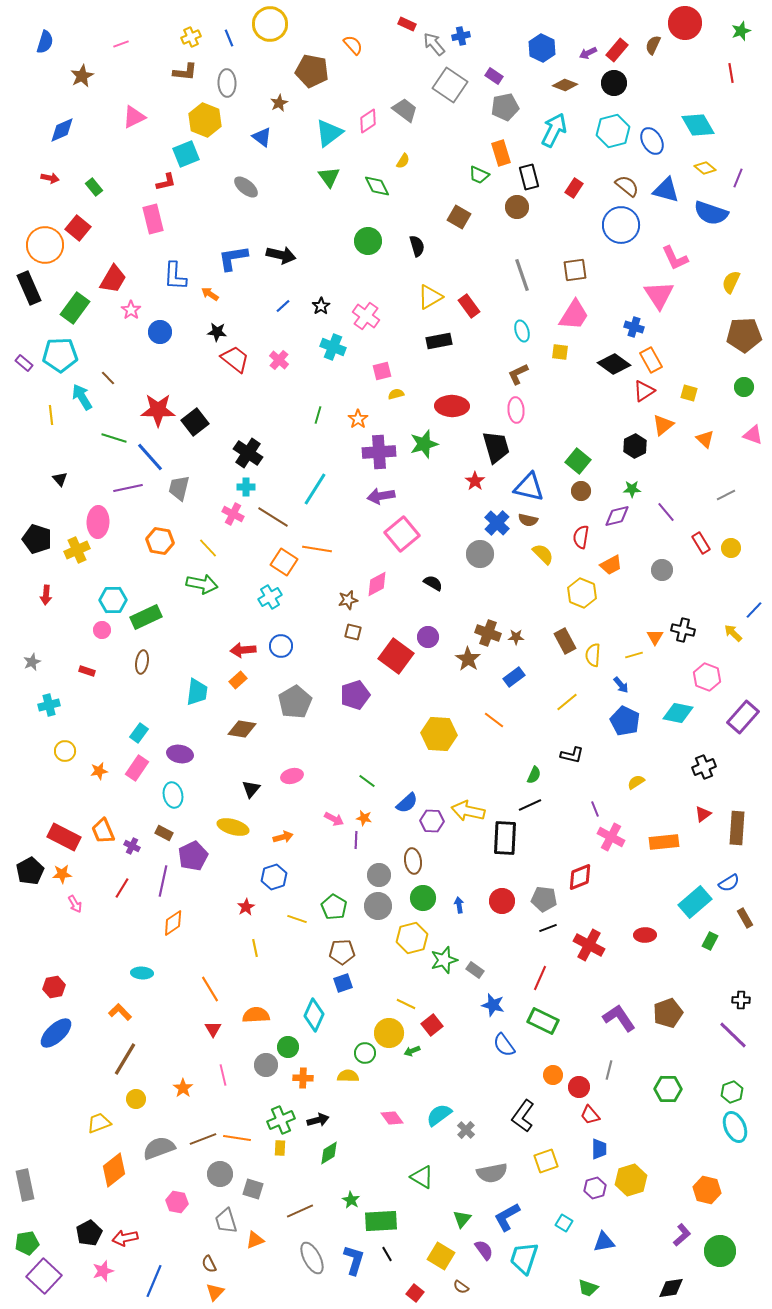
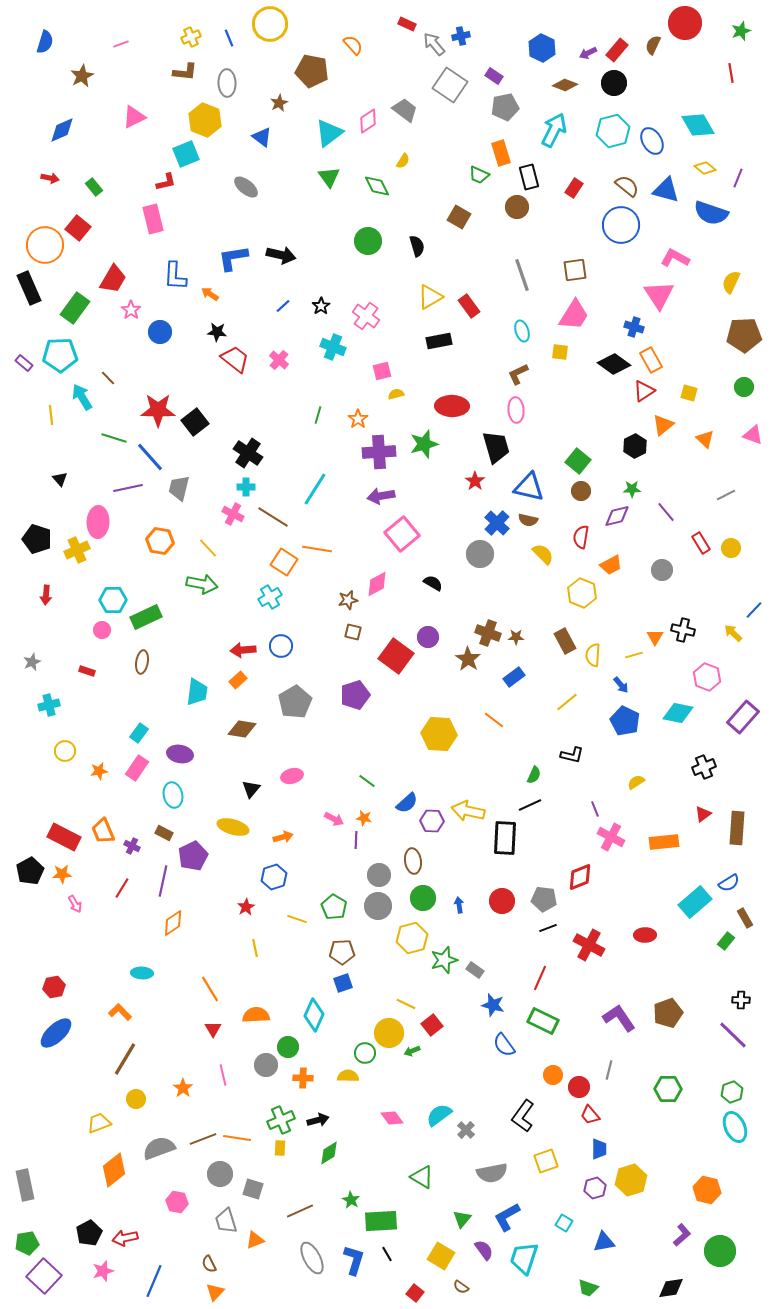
pink L-shape at (675, 258): rotated 144 degrees clockwise
green rectangle at (710, 941): moved 16 px right; rotated 12 degrees clockwise
